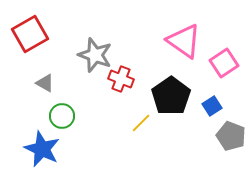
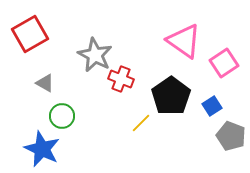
gray star: rotated 8 degrees clockwise
